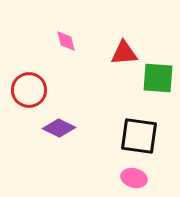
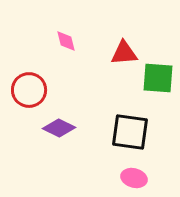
black square: moved 9 px left, 4 px up
